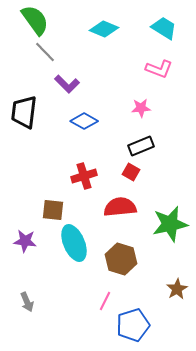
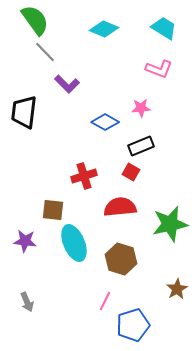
blue diamond: moved 21 px right, 1 px down
